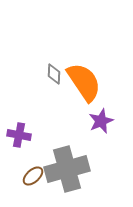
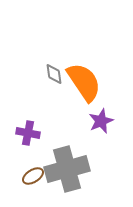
gray diamond: rotated 10 degrees counterclockwise
purple cross: moved 9 px right, 2 px up
brown ellipse: rotated 10 degrees clockwise
